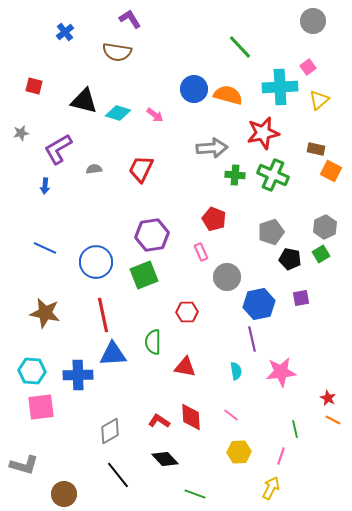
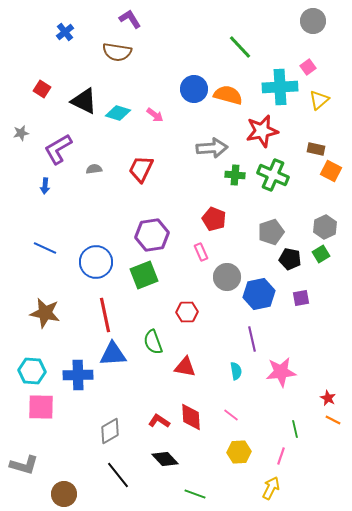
red square at (34, 86): moved 8 px right, 3 px down; rotated 18 degrees clockwise
black triangle at (84, 101): rotated 12 degrees clockwise
red star at (263, 133): moved 1 px left, 2 px up
blue hexagon at (259, 304): moved 10 px up
red line at (103, 315): moved 2 px right
green semicircle at (153, 342): rotated 20 degrees counterclockwise
pink square at (41, 407): rotated 8 degrees clockwise
